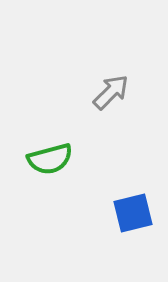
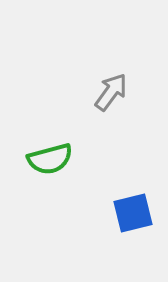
gray arrow: rotated 9 degrees counterclockwise
